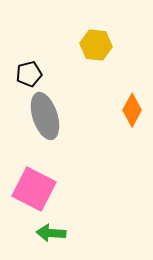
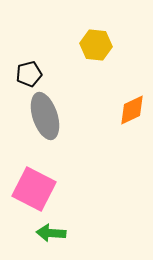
orange diamond: rotated 36 degrees clockwise
